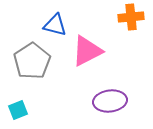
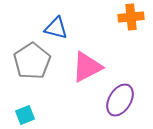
blue triangle: moved 1 px right, 3 px down
pink triangle: moved 16 px down
purple ellipse: moved 10 px right, 1 px up; rotated 52 degrees counterclockwise
cyan square: moved 7 px right, 5 px down
